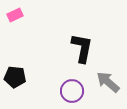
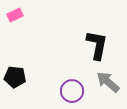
black L-shape: moved 15 px right, 3 px up
